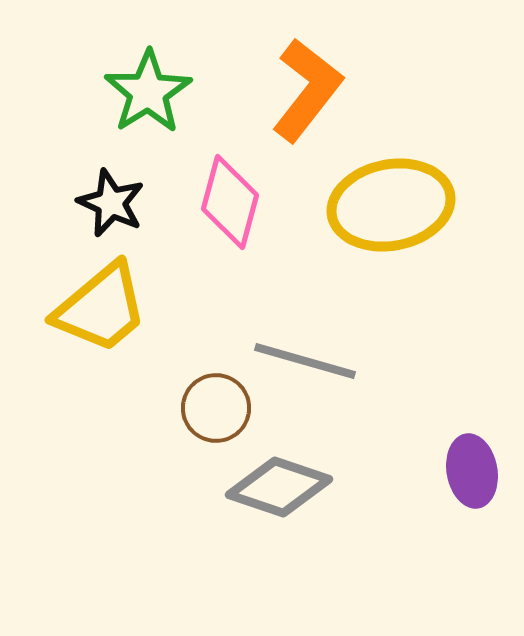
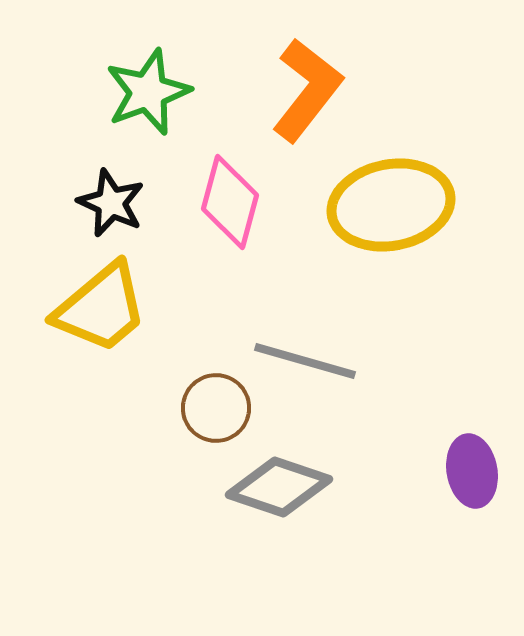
green star: rotated 12 degrees clockwise
